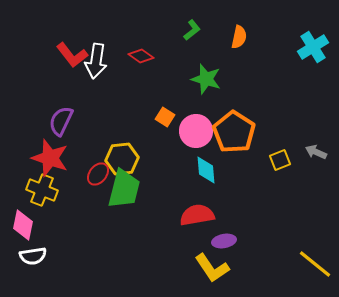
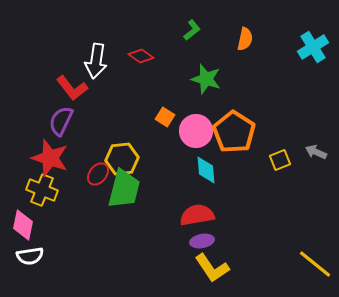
orange semicircle: moved 6 px right, 2 px down
red L-shape: moved 33 px down
purple ellipse: moved 22 px left
white semicircle: moved 3 px left
